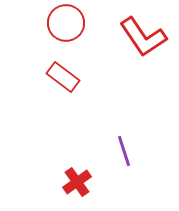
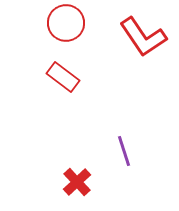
red cross: rotated 8 degrees counterclockwise
